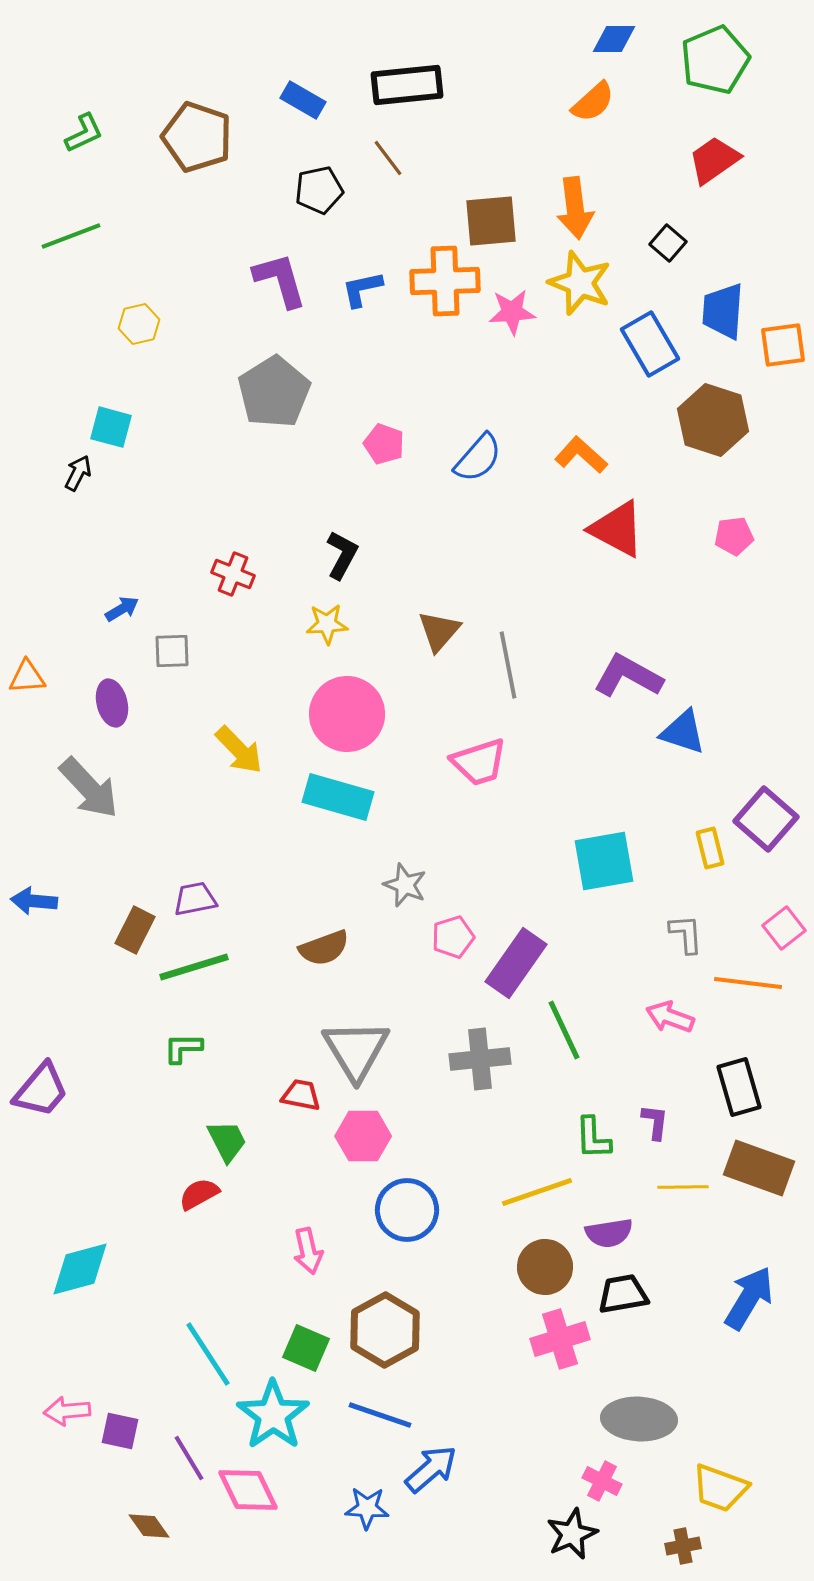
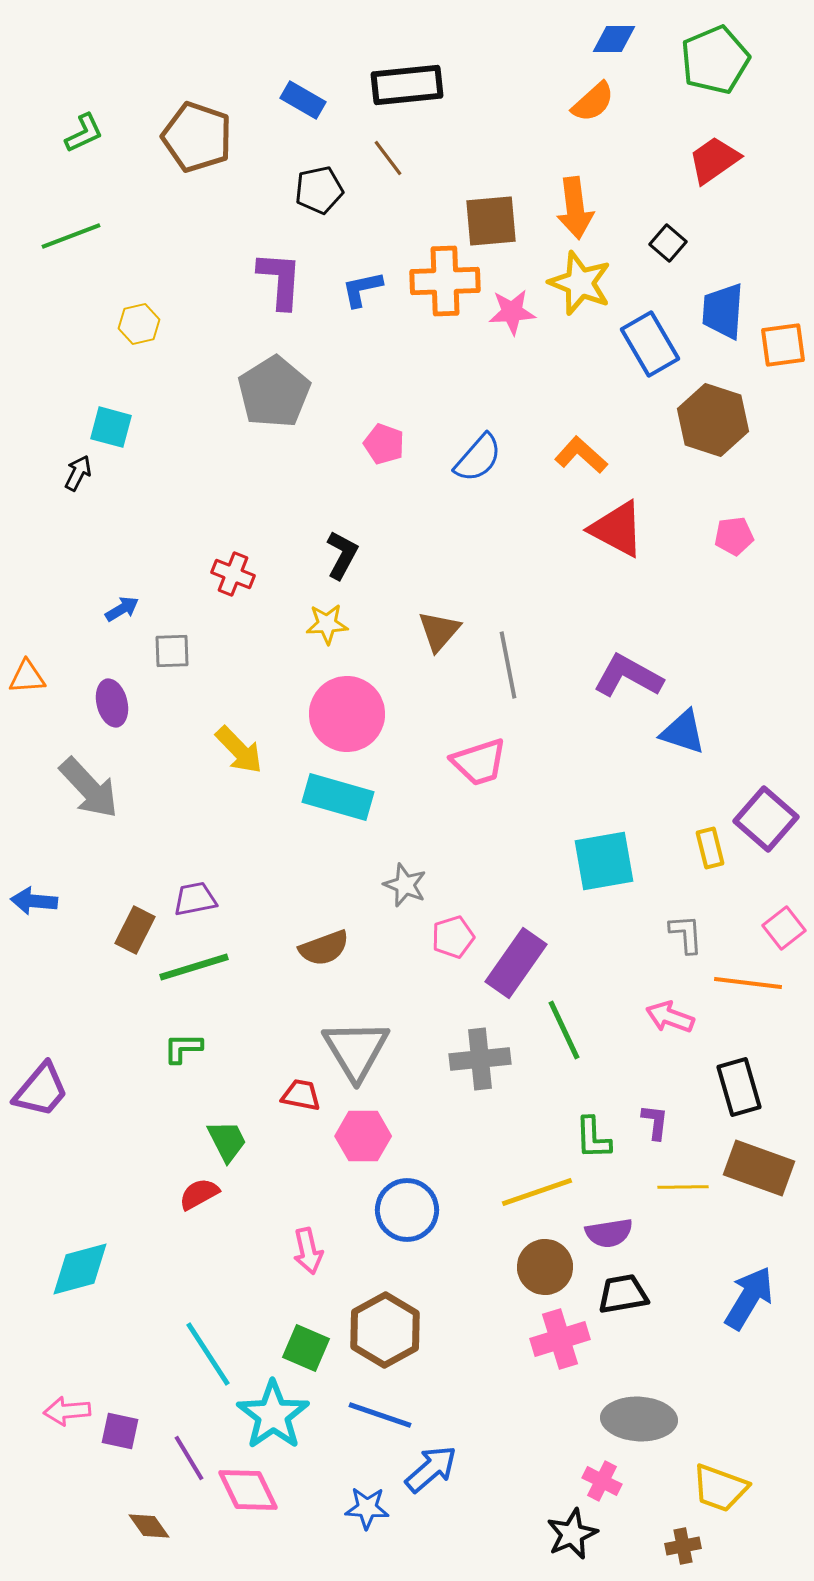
purple L-shape at (280, 280): rotated 20 degrees clockwise
